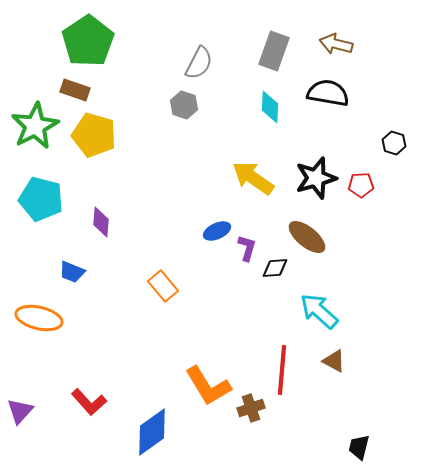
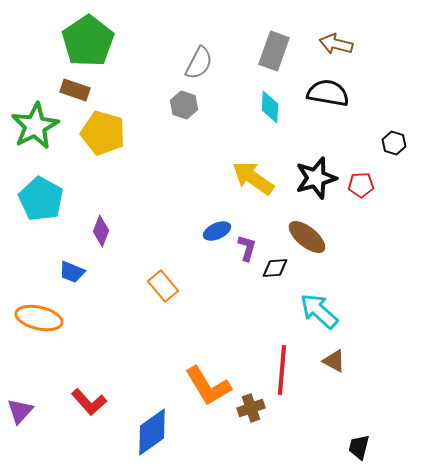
yellow pentagon: moved 9 px right, 2 px up
cyan pentagon: rotated 15 degrees clockwise
purple diamond: moved 9 px down; rotated 16 degrees clockwise
